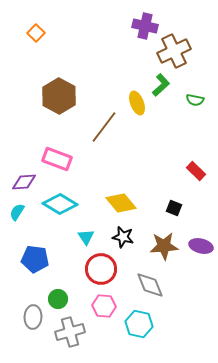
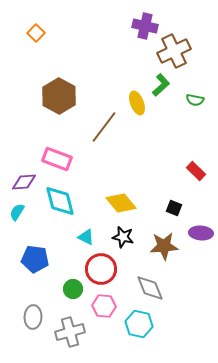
cyan diamond: moved 3 px up; rotated 44 degrees clockwise
cyan triangle: rotated 30 degrees counterclockwise
purple ellipse: moved 13 px up; rotated 10 degrees counterclockwise
gray diamond: moved 3 px down
green circle: moved 15 px right, 10 px up
